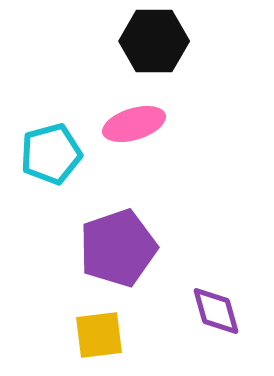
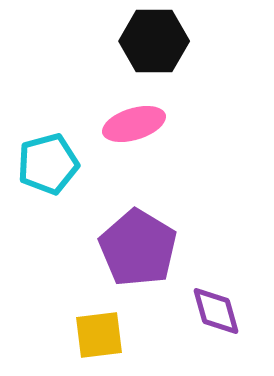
cyan pentagon: moved 3 px left, 10 px down
purple pentagon: moved 20 px right; rotated 22 degrees counterclockwise
